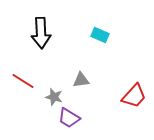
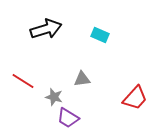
black arrow: moved 5 px right, 4 px up; rotated 104 degrees counterclockwise
gray triangle: moved 1 px right, 1 px up
red trapezoid: moved 1 px right, 2 px down
purple trapezoid: moved 1 px left
